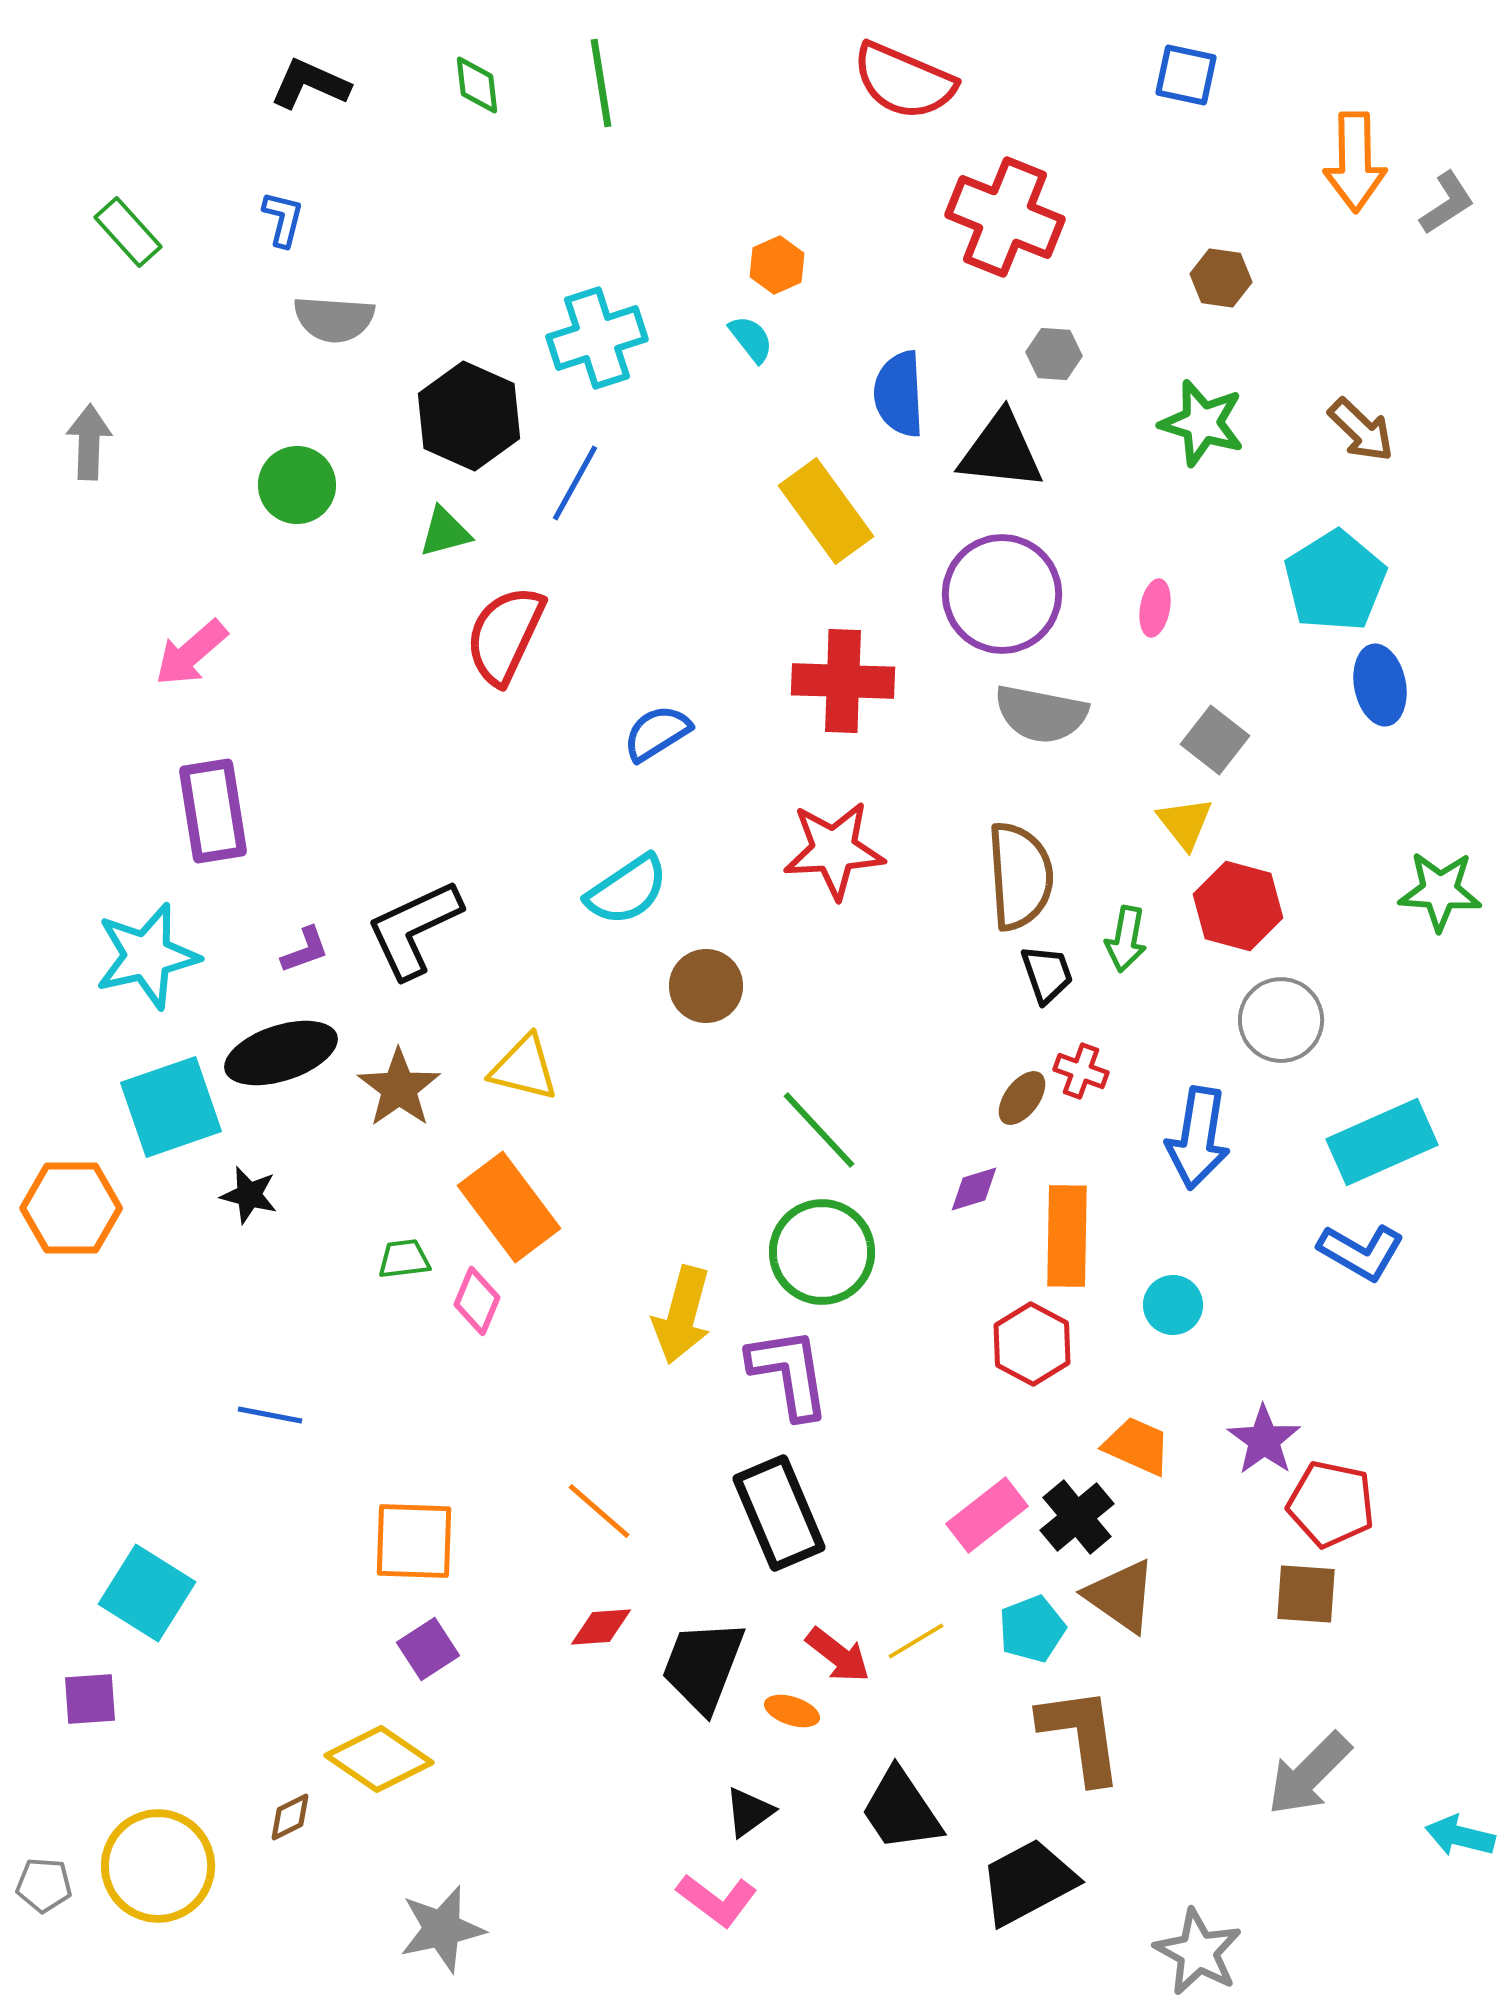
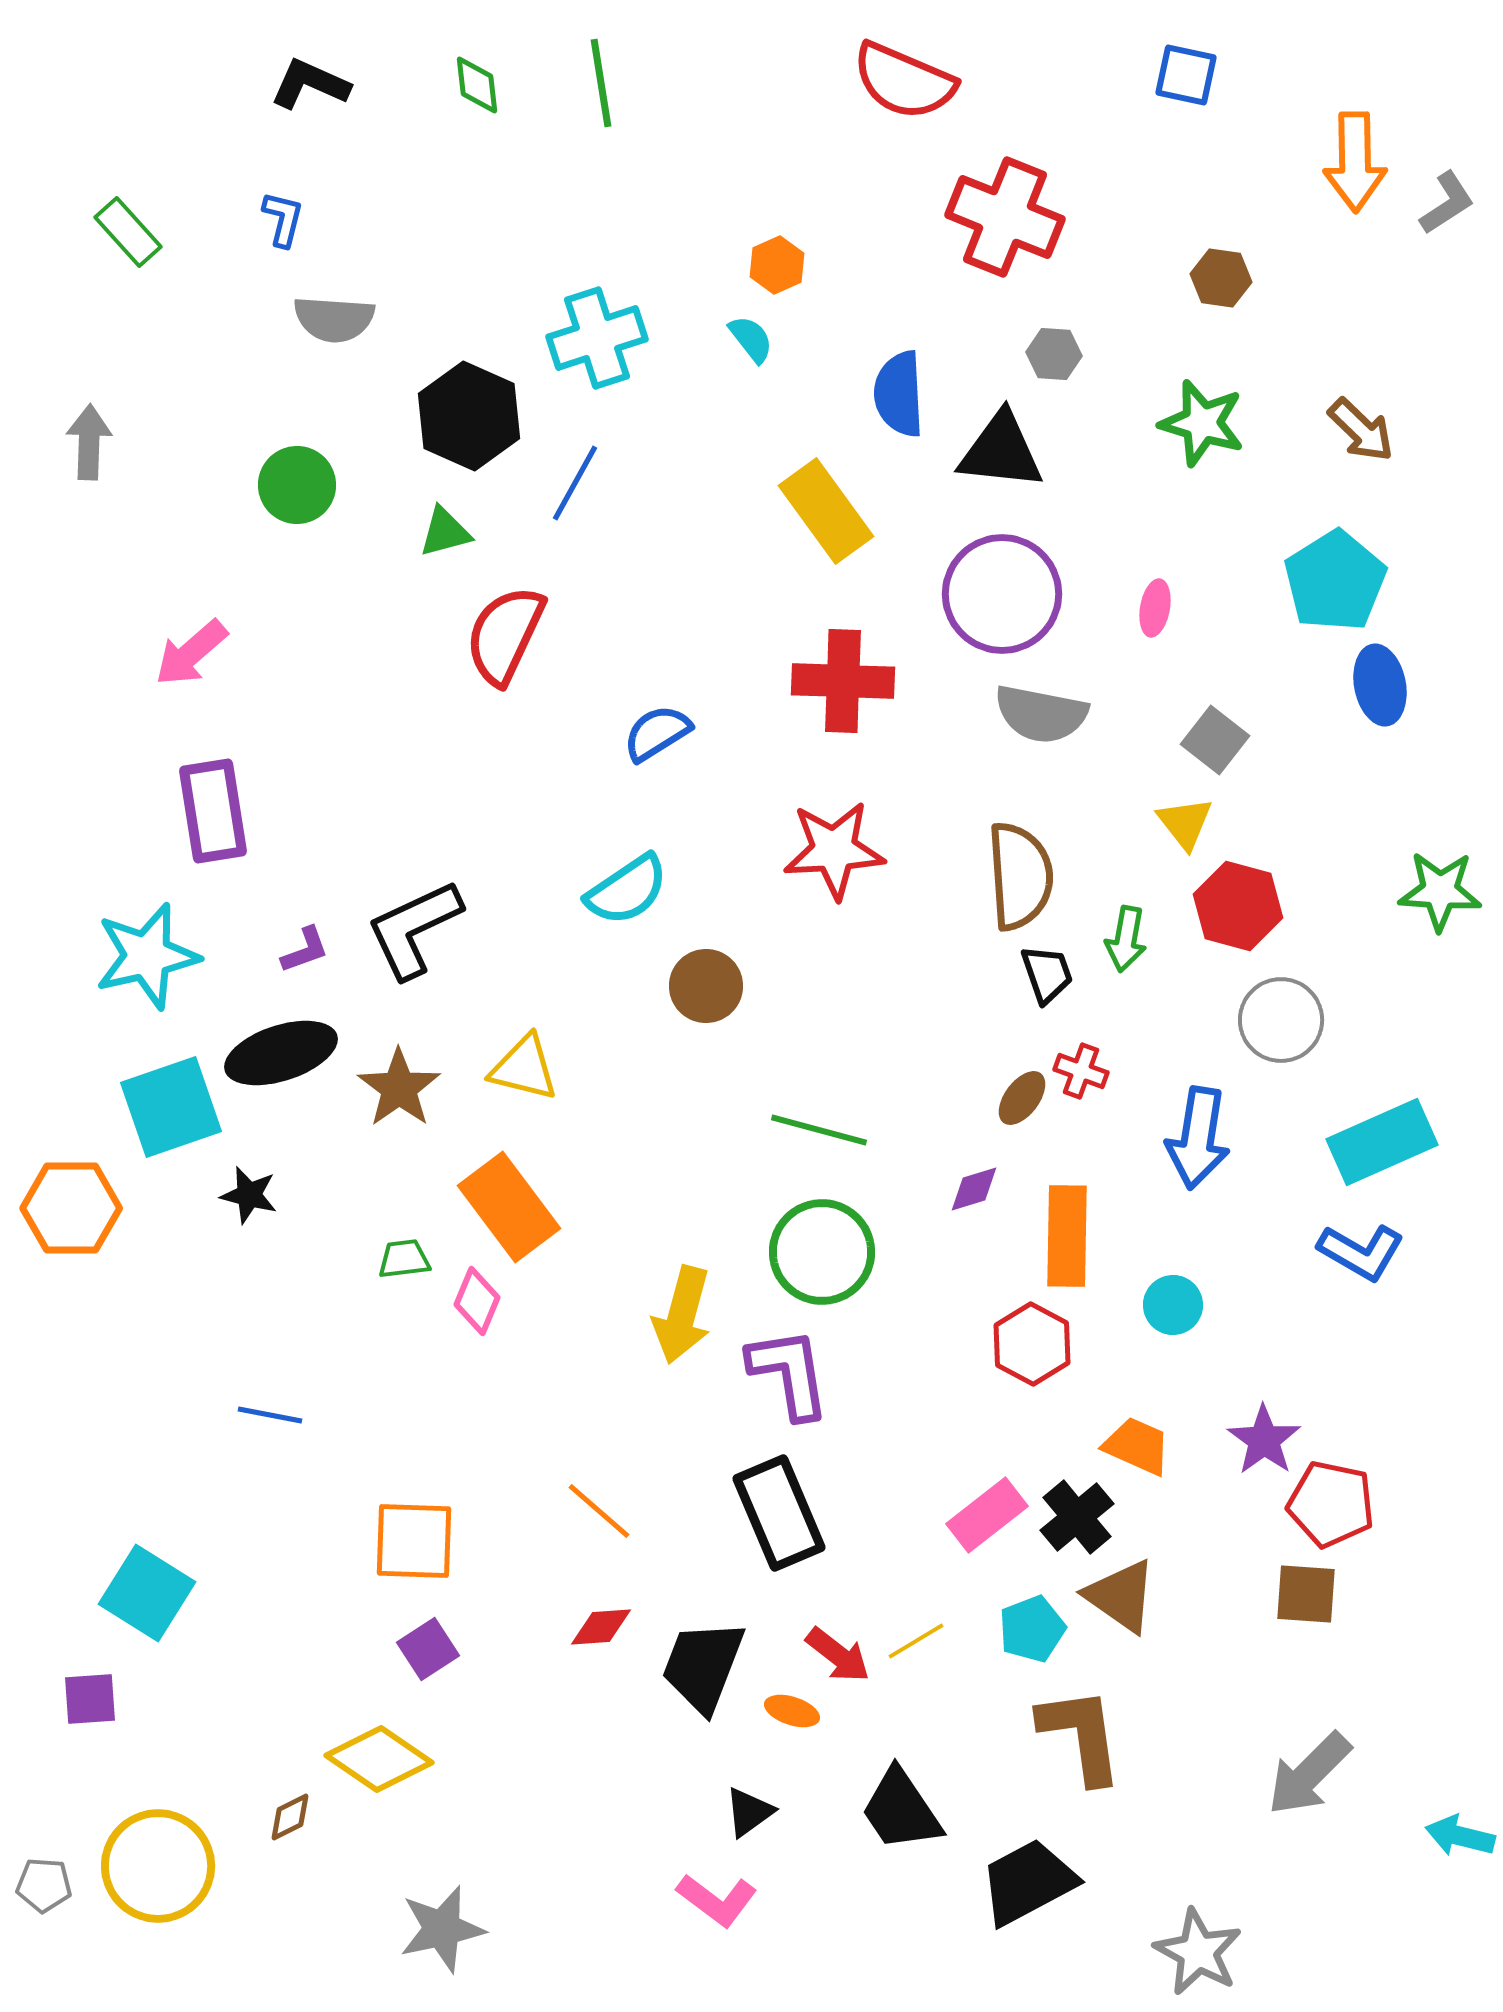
green line at (819, 1130): rotated 32 degrees counterclockwise
